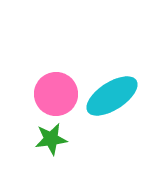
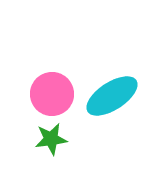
pink circle: moved 4 px left
